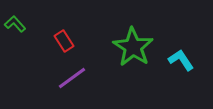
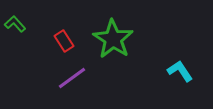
green star: moved 20 px left, 8 px up
cyan L-shape: moved 1 px left, 11 px down
